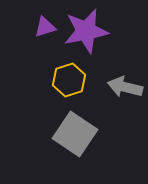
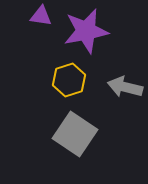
purple triangle: moved 4 px left, 11 px up; rotated 25 degrees clockwise
